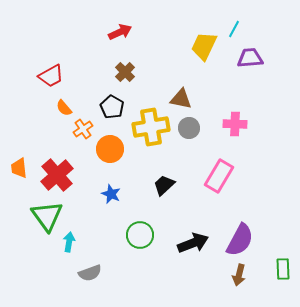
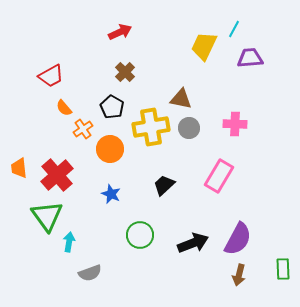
purple semicircle: moved 2 px left, 1 px up
